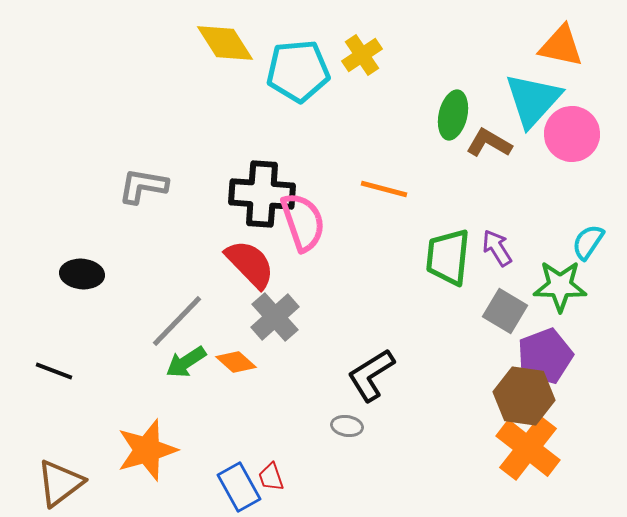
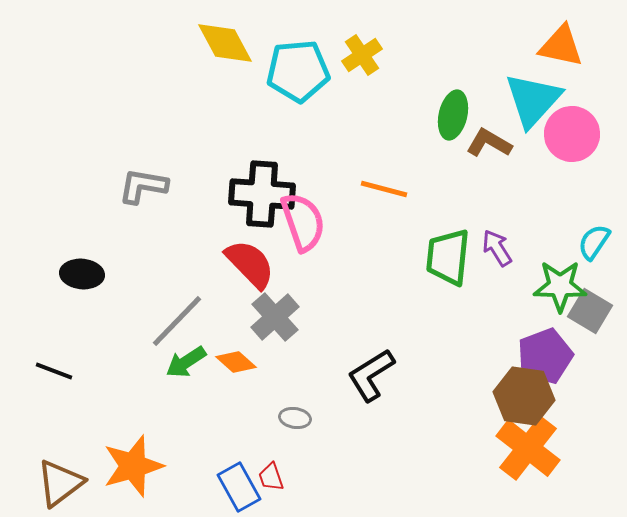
yellow diamond: rotated 4 degrees clockwise
cyan semicircle: moved 6 px right
gray square: moved 85 px right
gray ellipse: moved 52 px left, 8 px up
orange star: moved 14 px left, 16 px down
